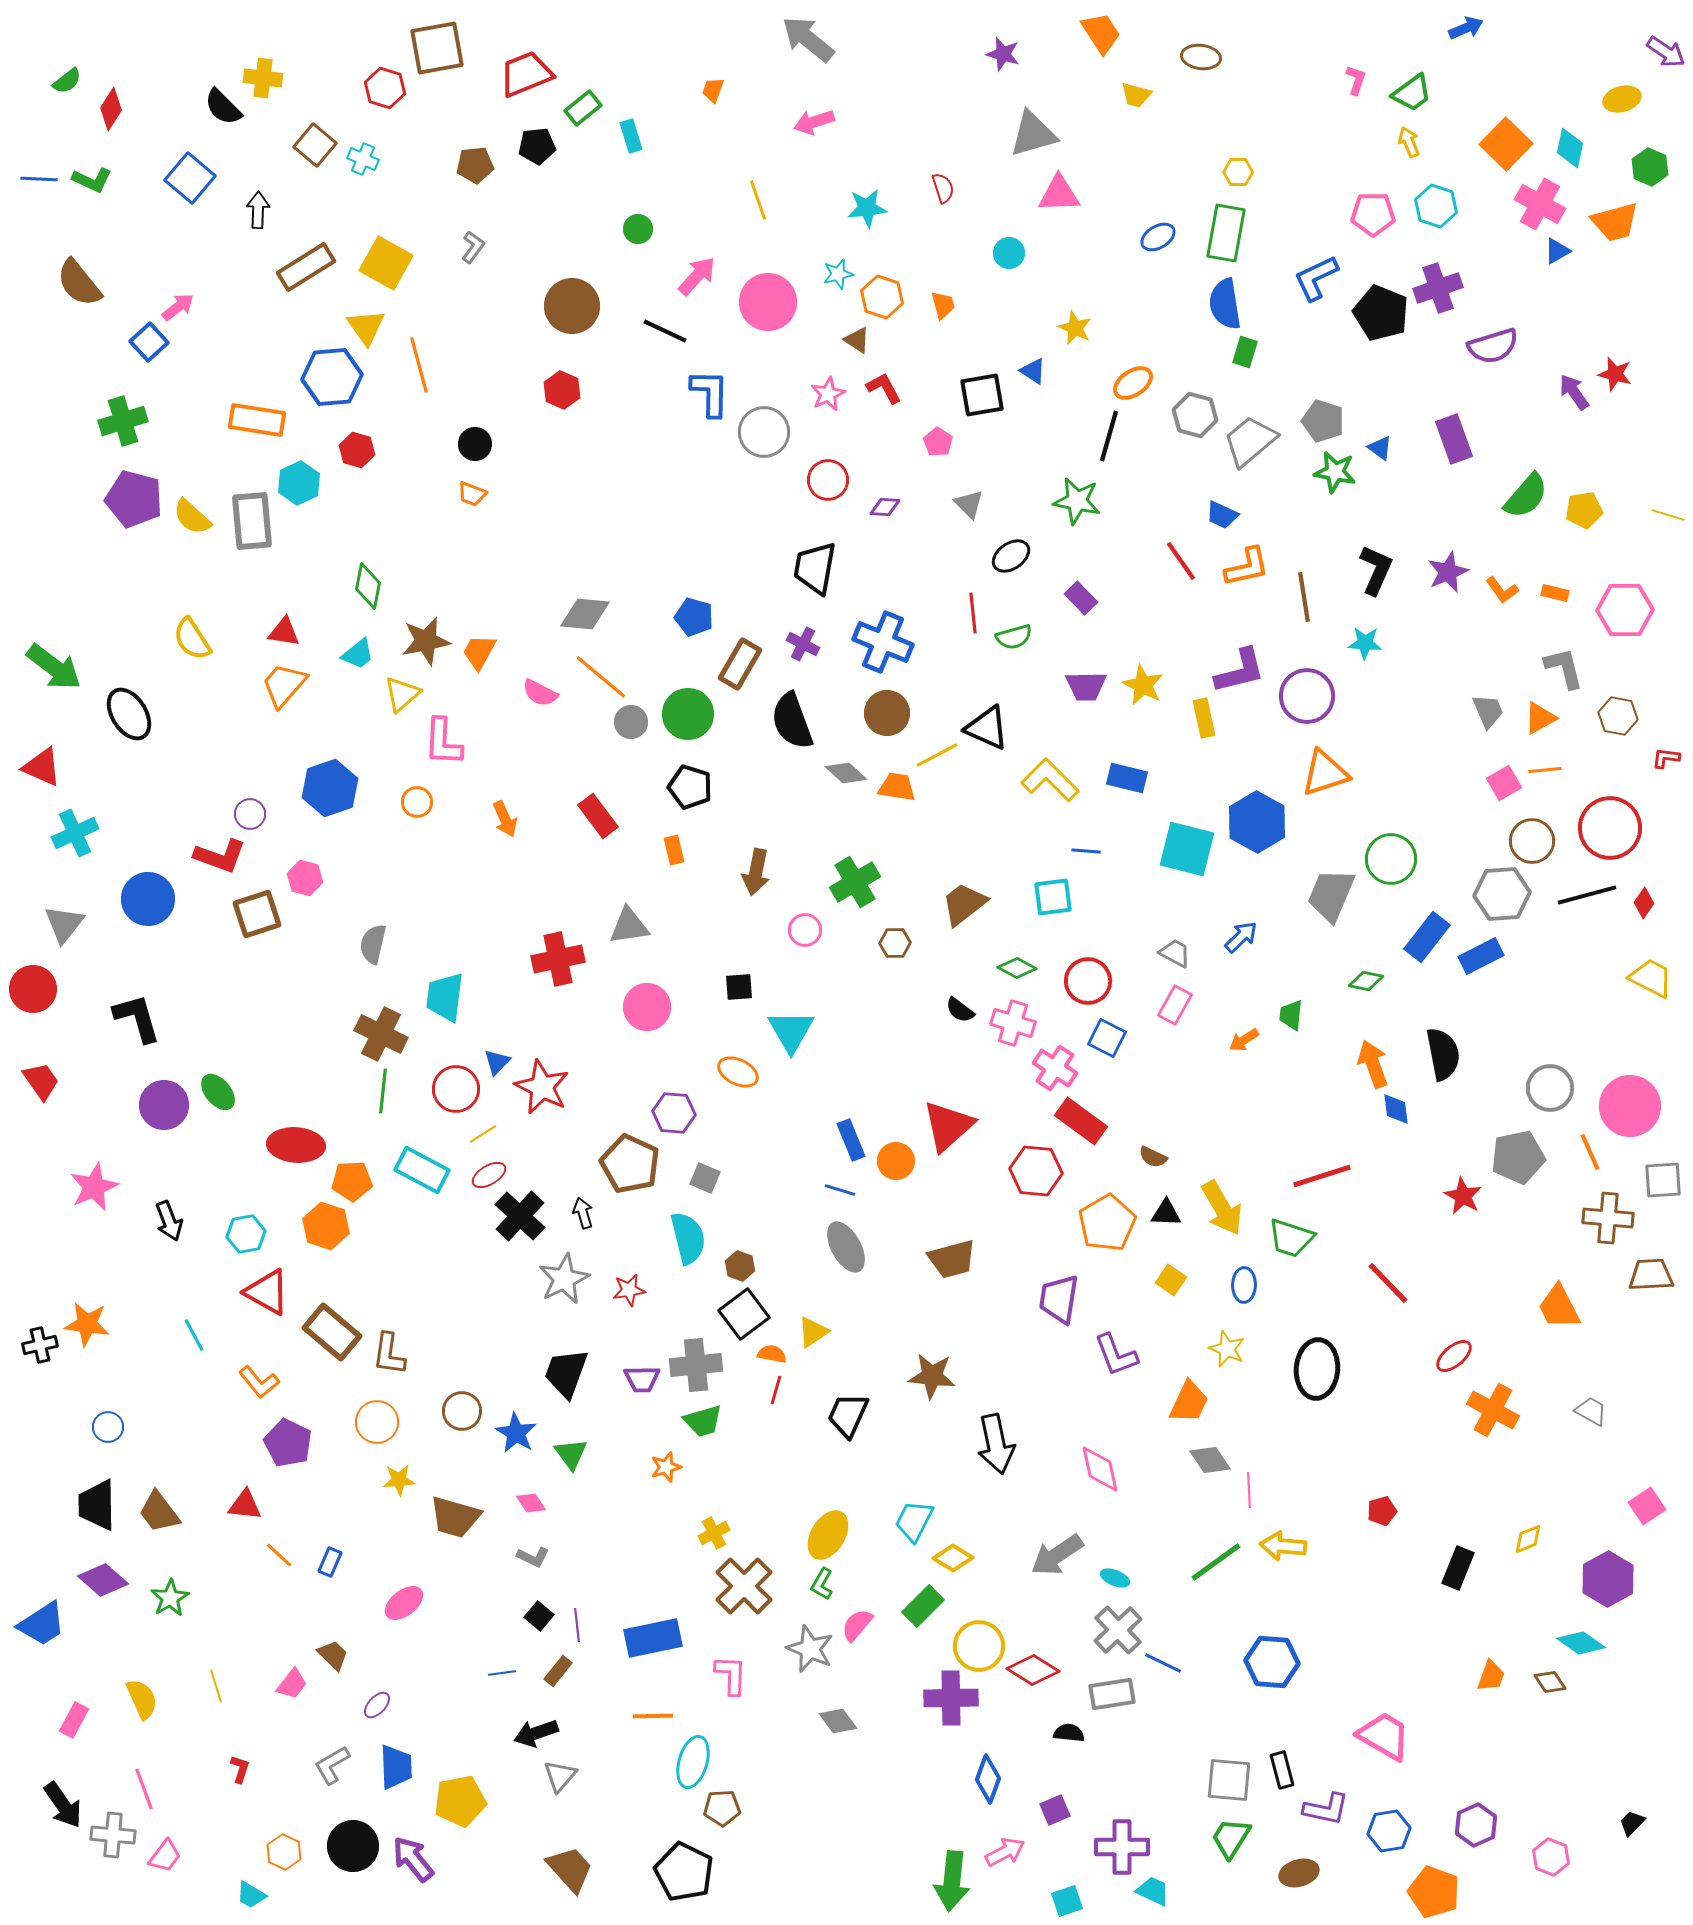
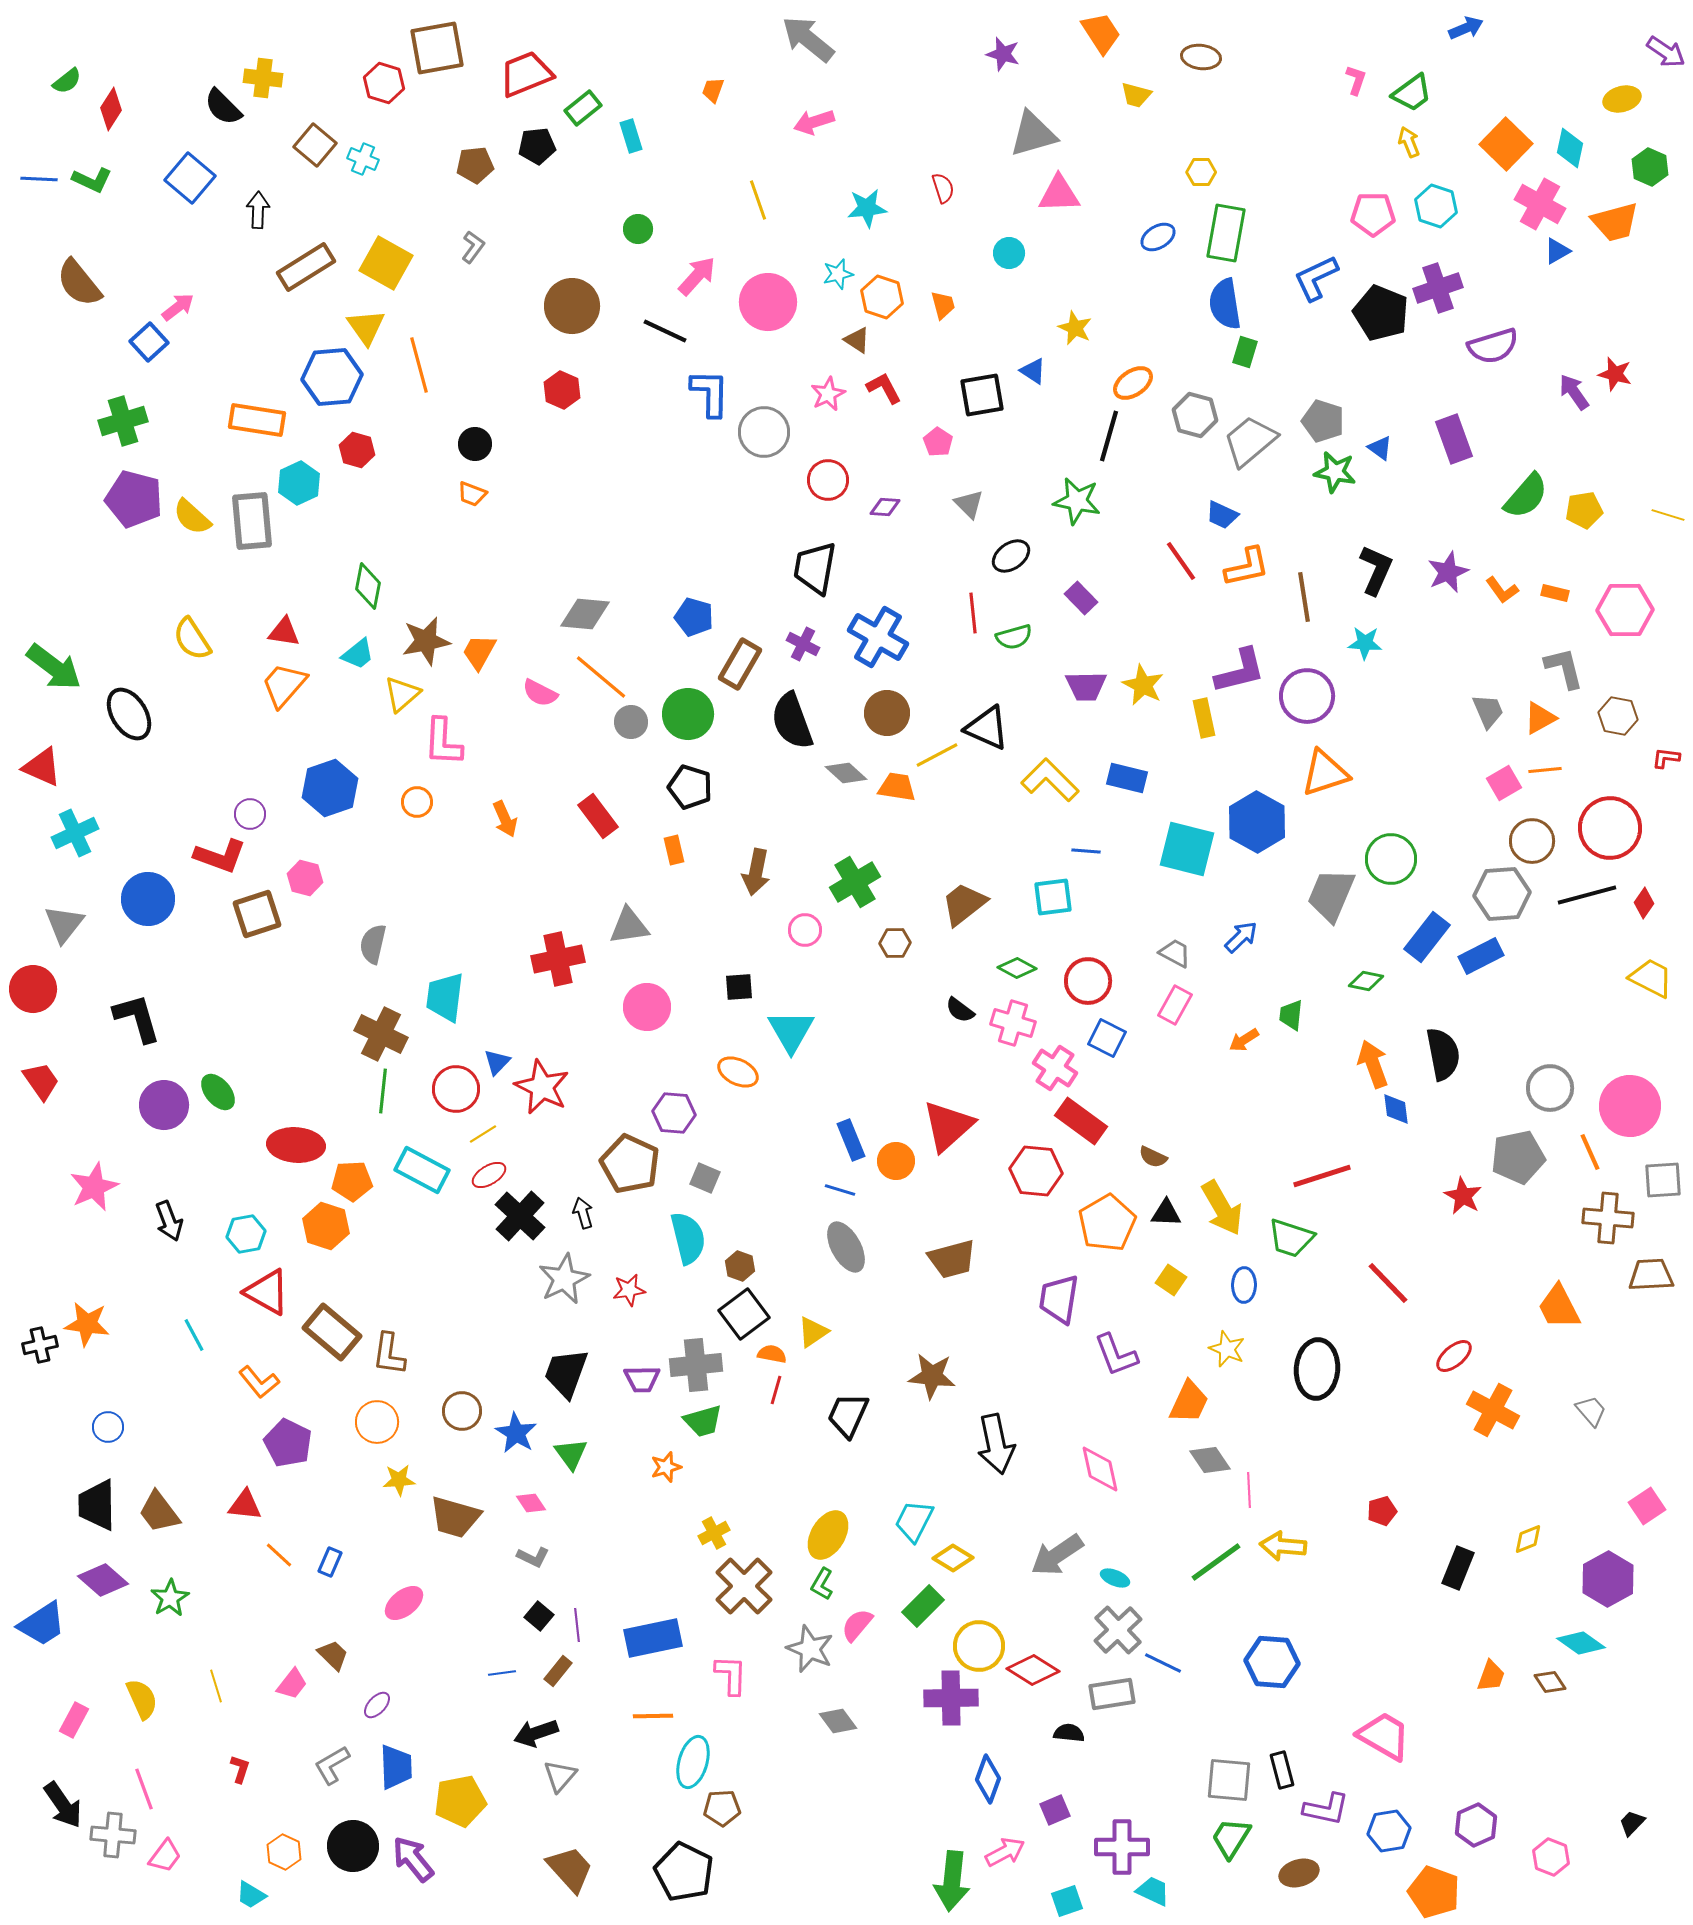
red hexagon at (385, 88): moved 1 px left, 5 px up
yellow hexagon at (1238, 172): moved 37 px left
blue cross at (883, 642): moved 5 px left, 5 px up; rotated 8 degrees clockwise
gray trapezoid at (1591, 1411): rotated 20 degrees clockwise
